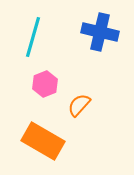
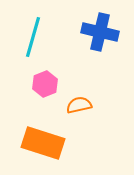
orange semicircle: rotated 35 degrees clockwise
orange rectangle: moved 2 px down; rotated 12 degrees counterclockwise
